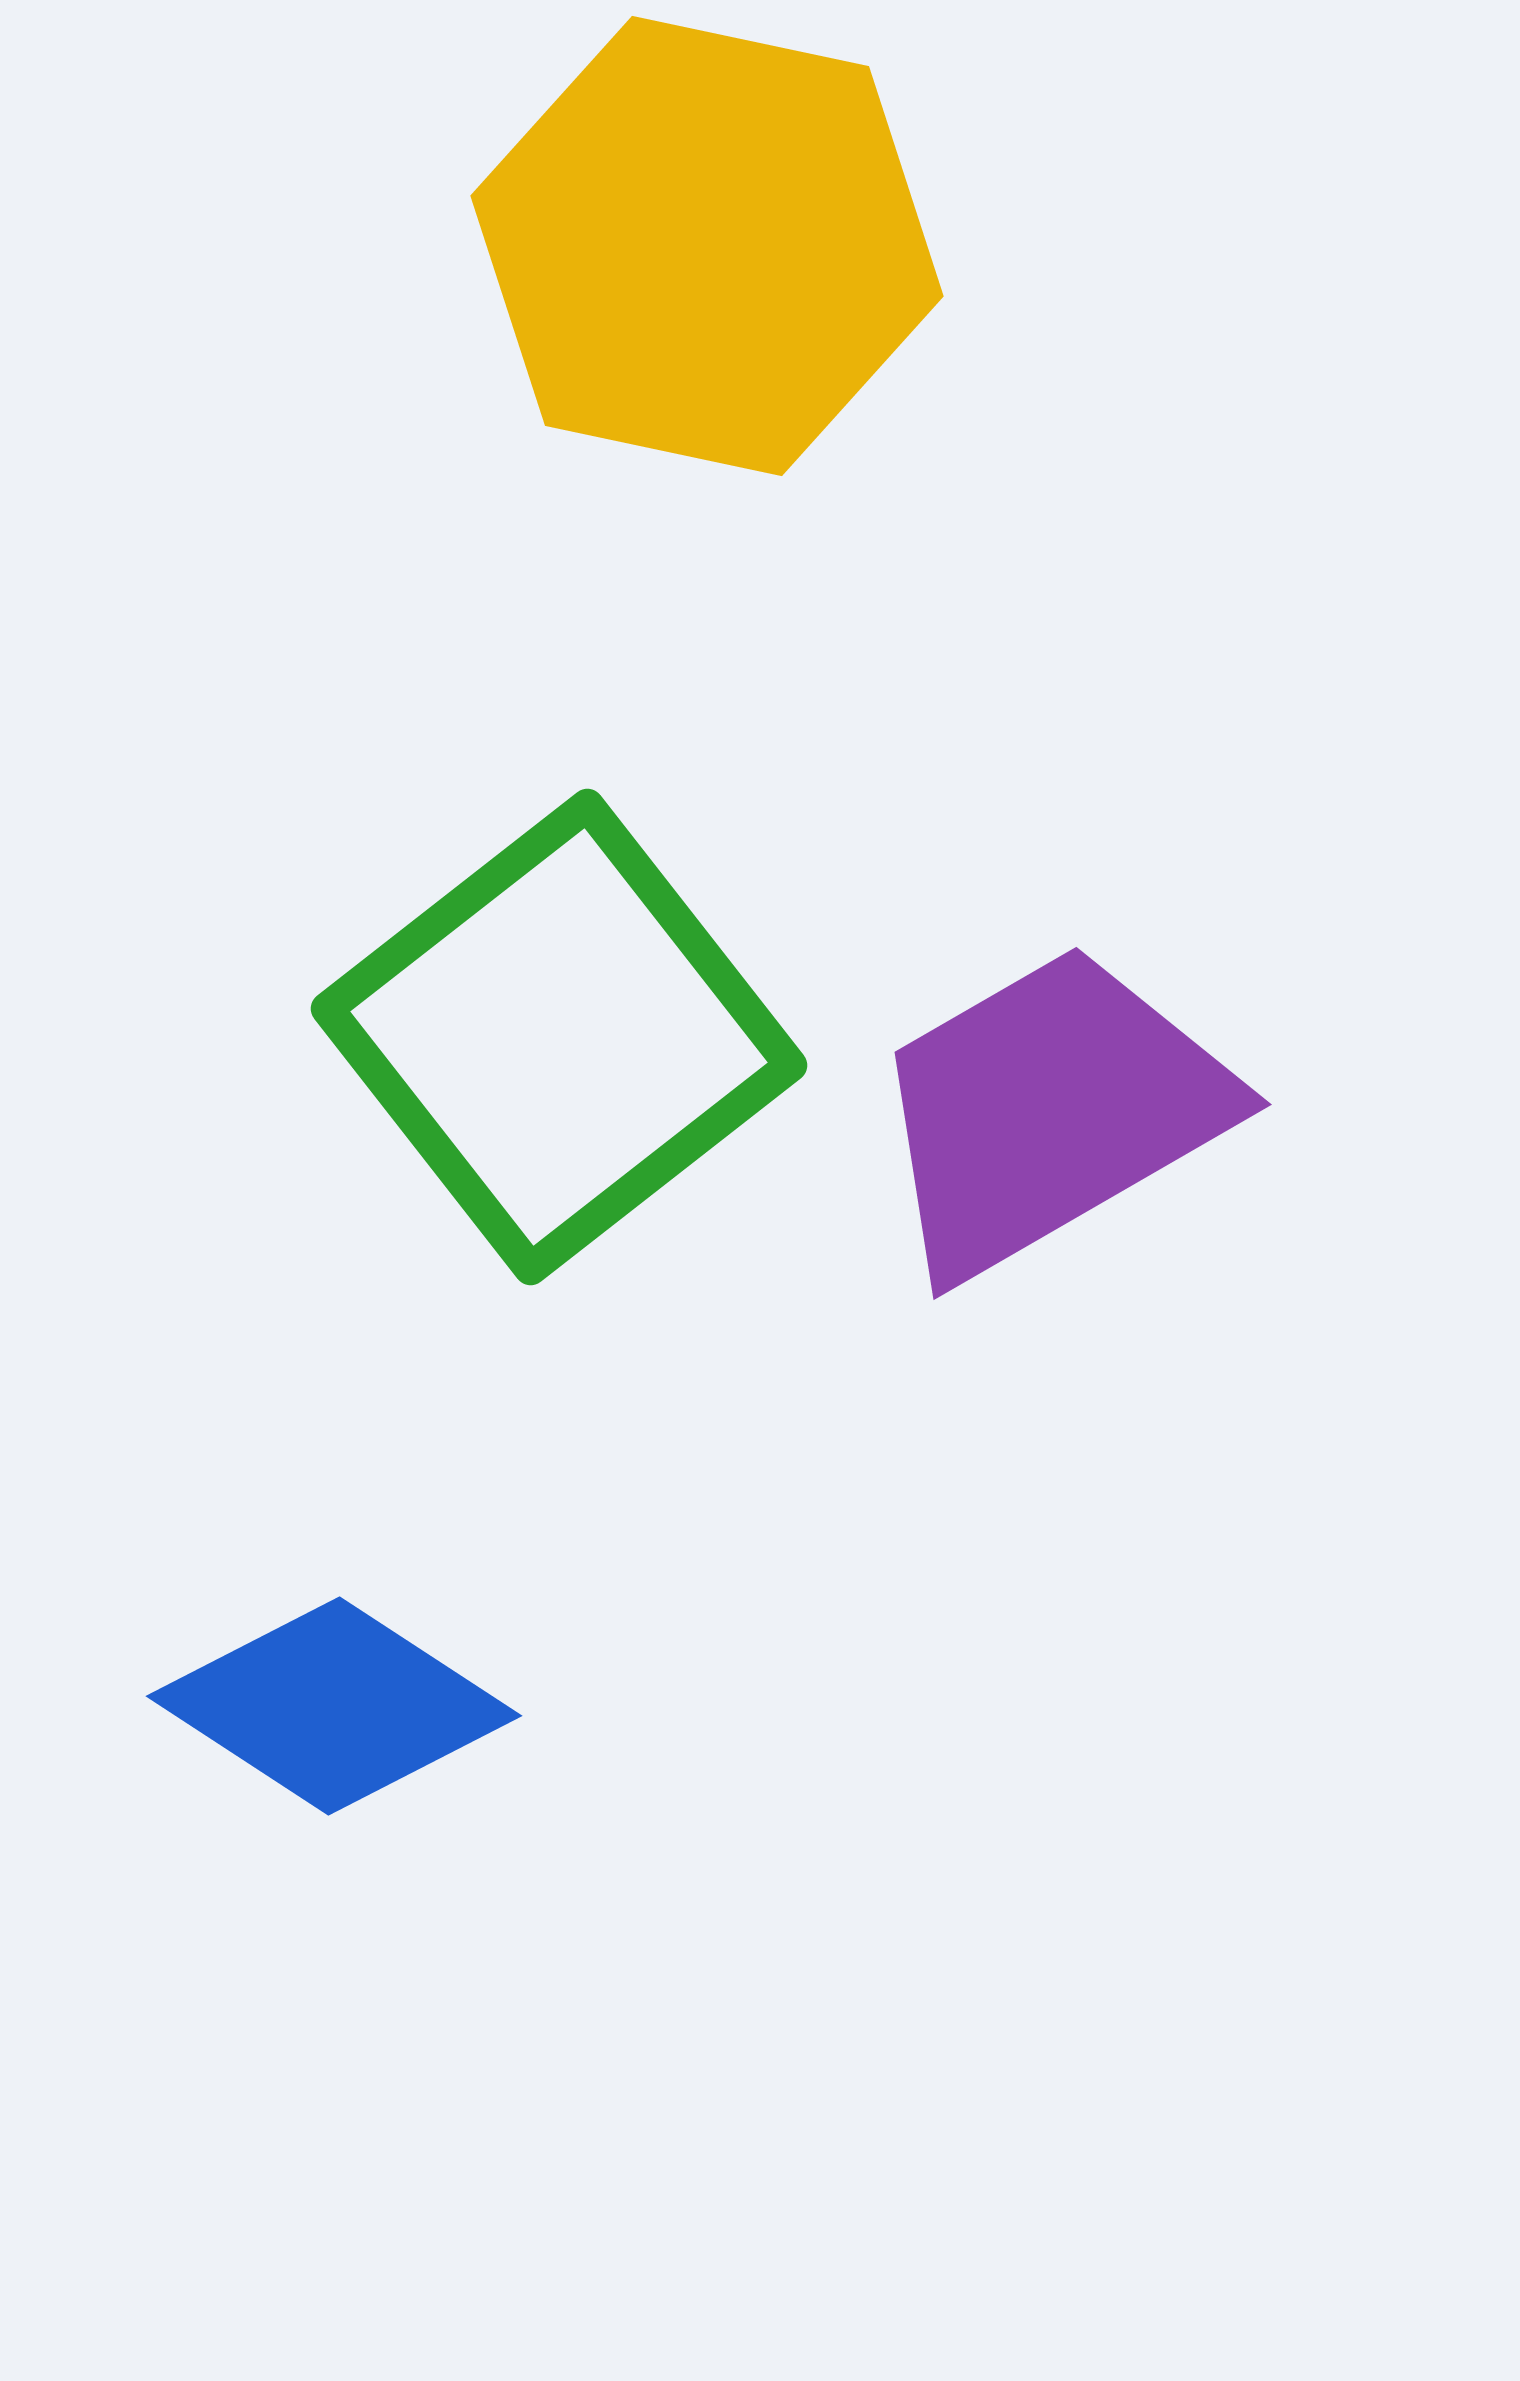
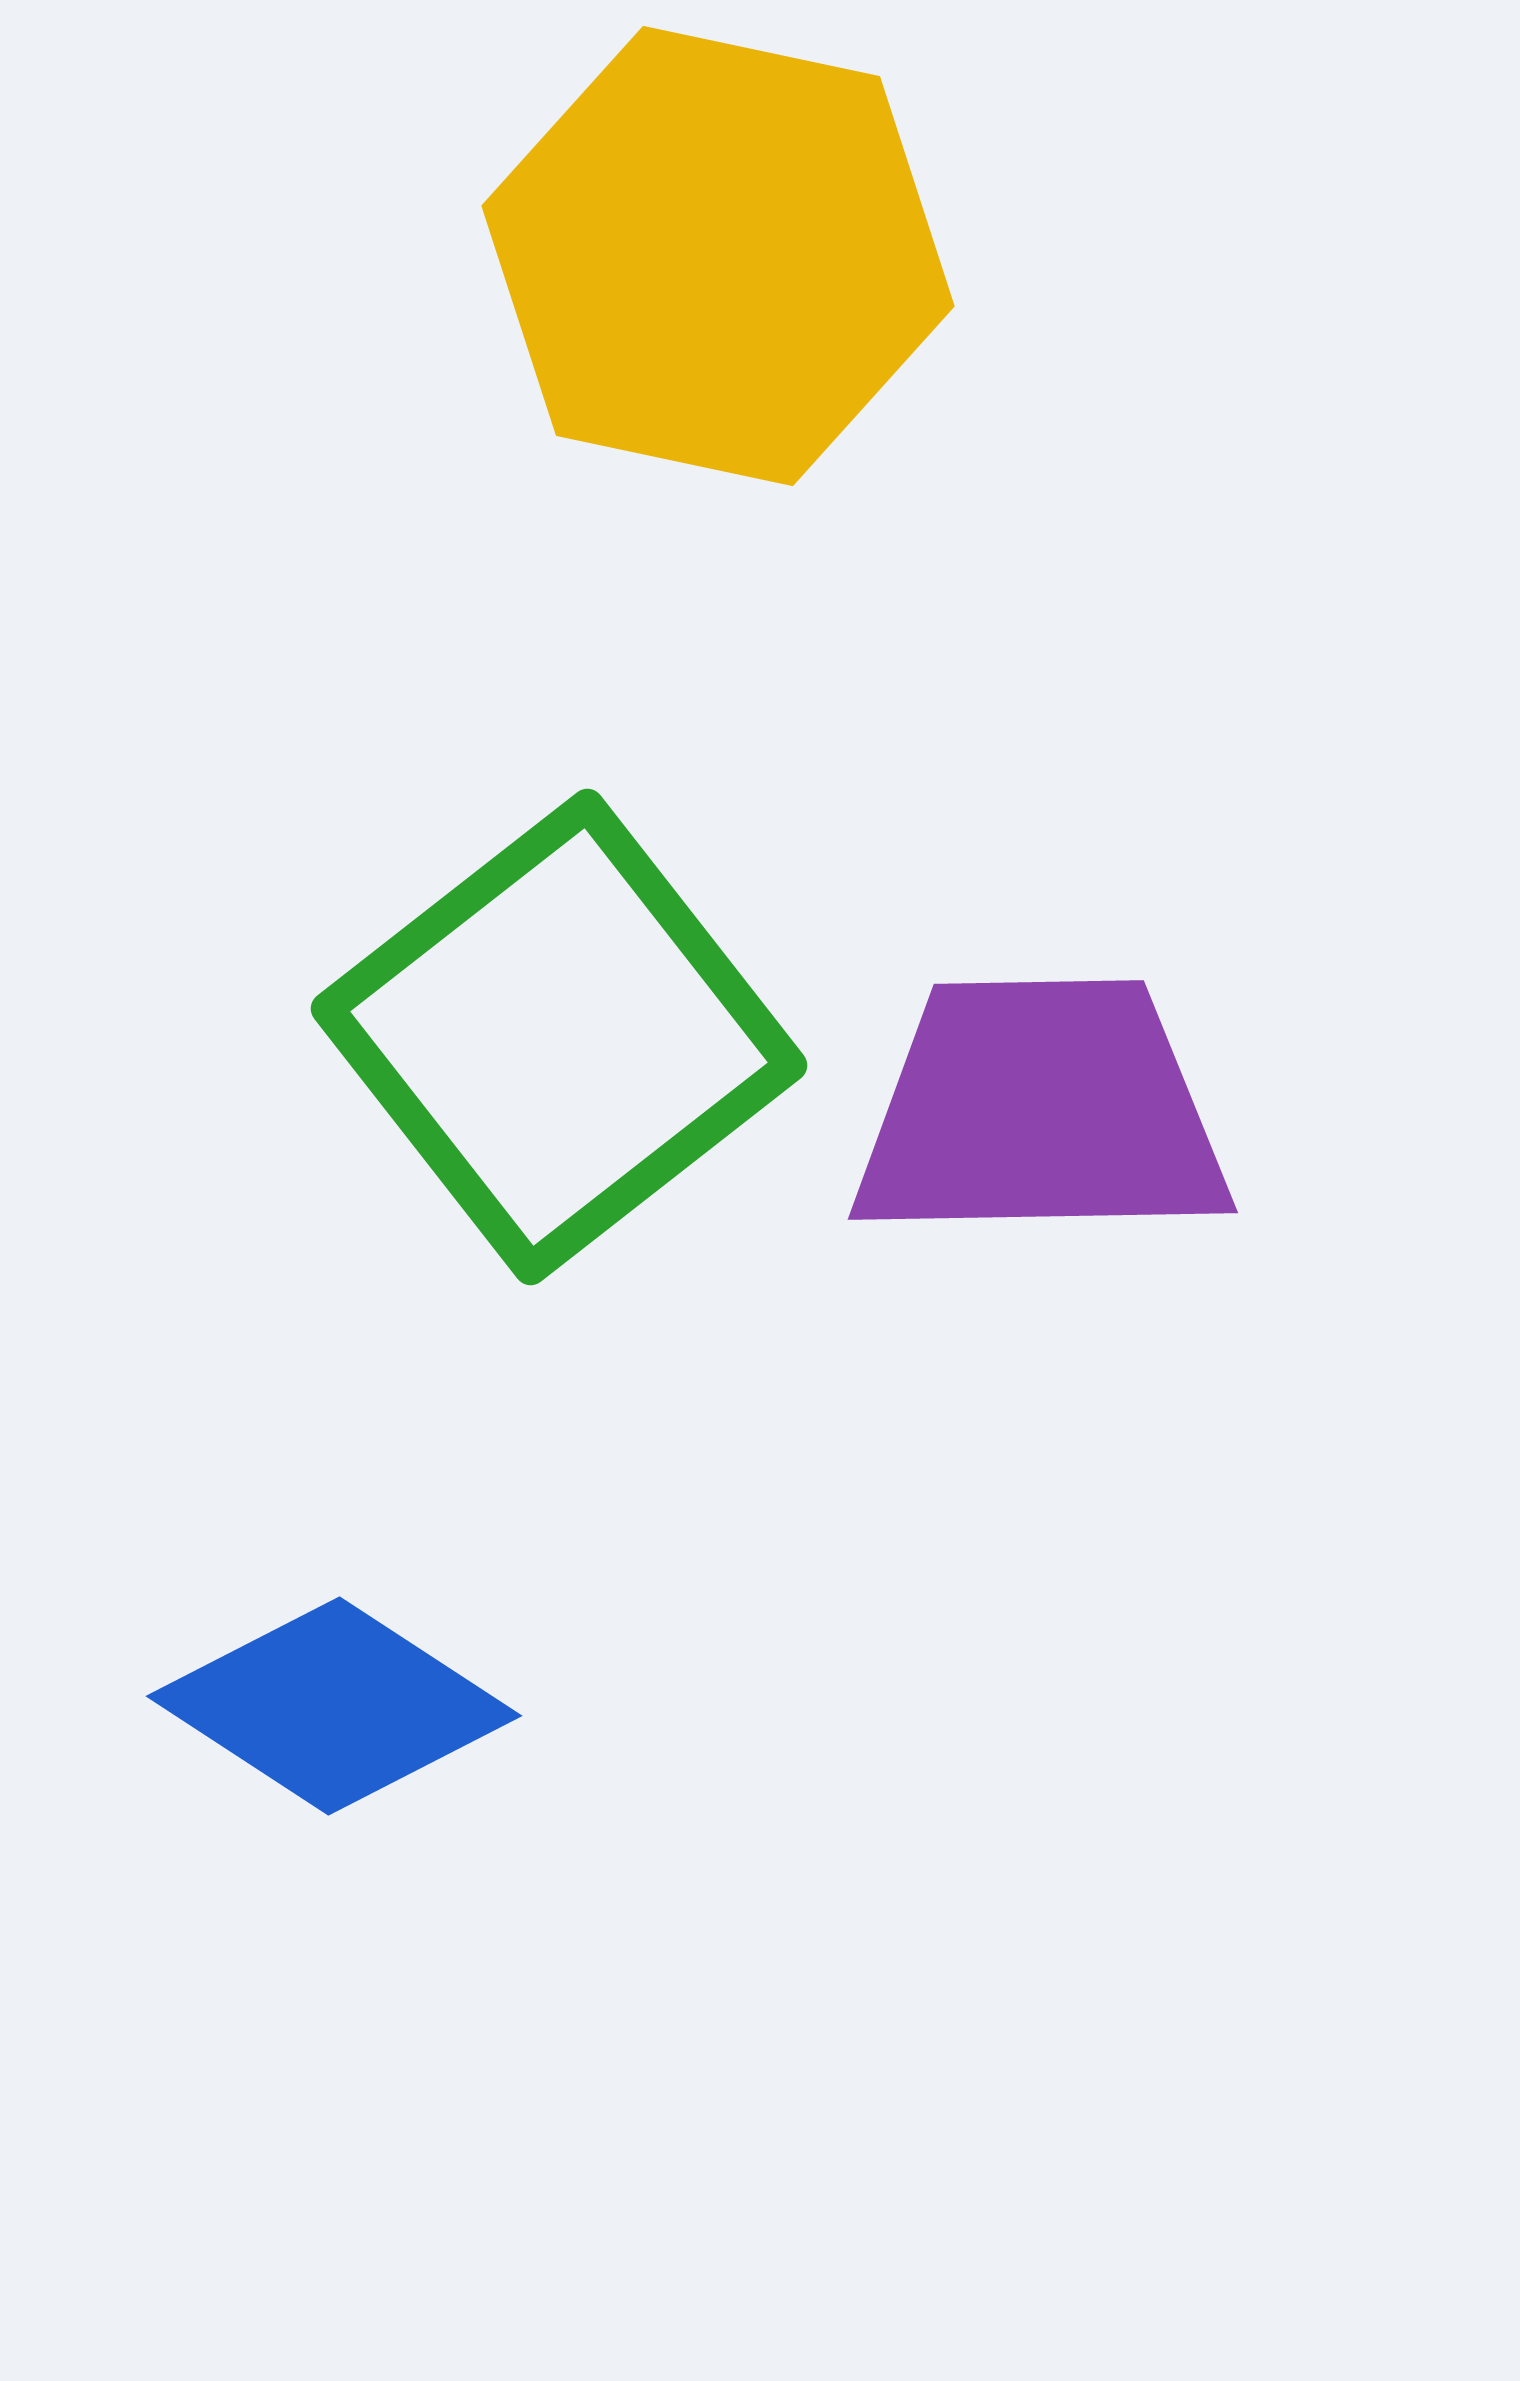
yellow hexagon: moved 11 px right, 10 px down
purple trapezoid: moved 9 px left; rotated 29 degrees clockwise
